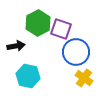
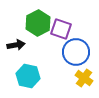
black arrow: moved 1 px up
